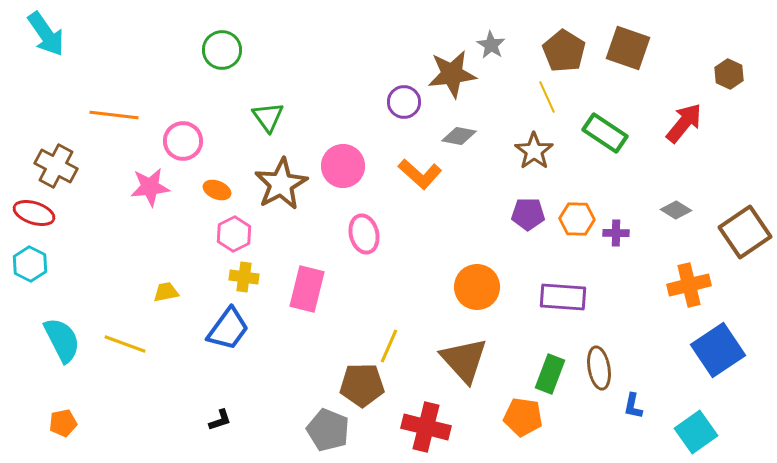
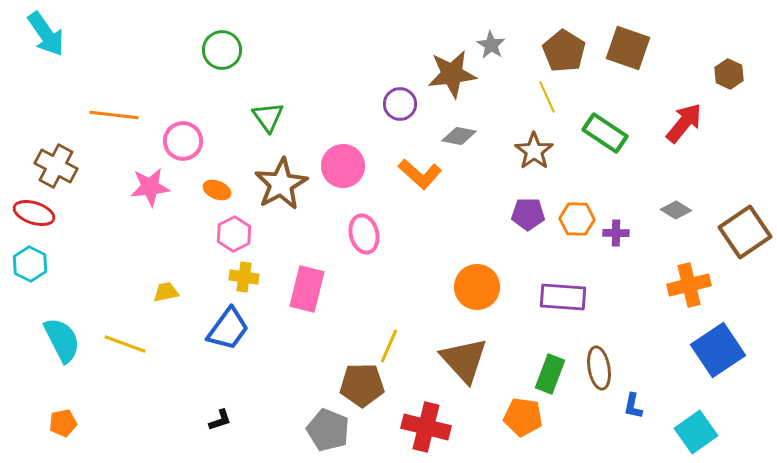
purple circle at (404, 102): moved 4 px left, 2 px down
